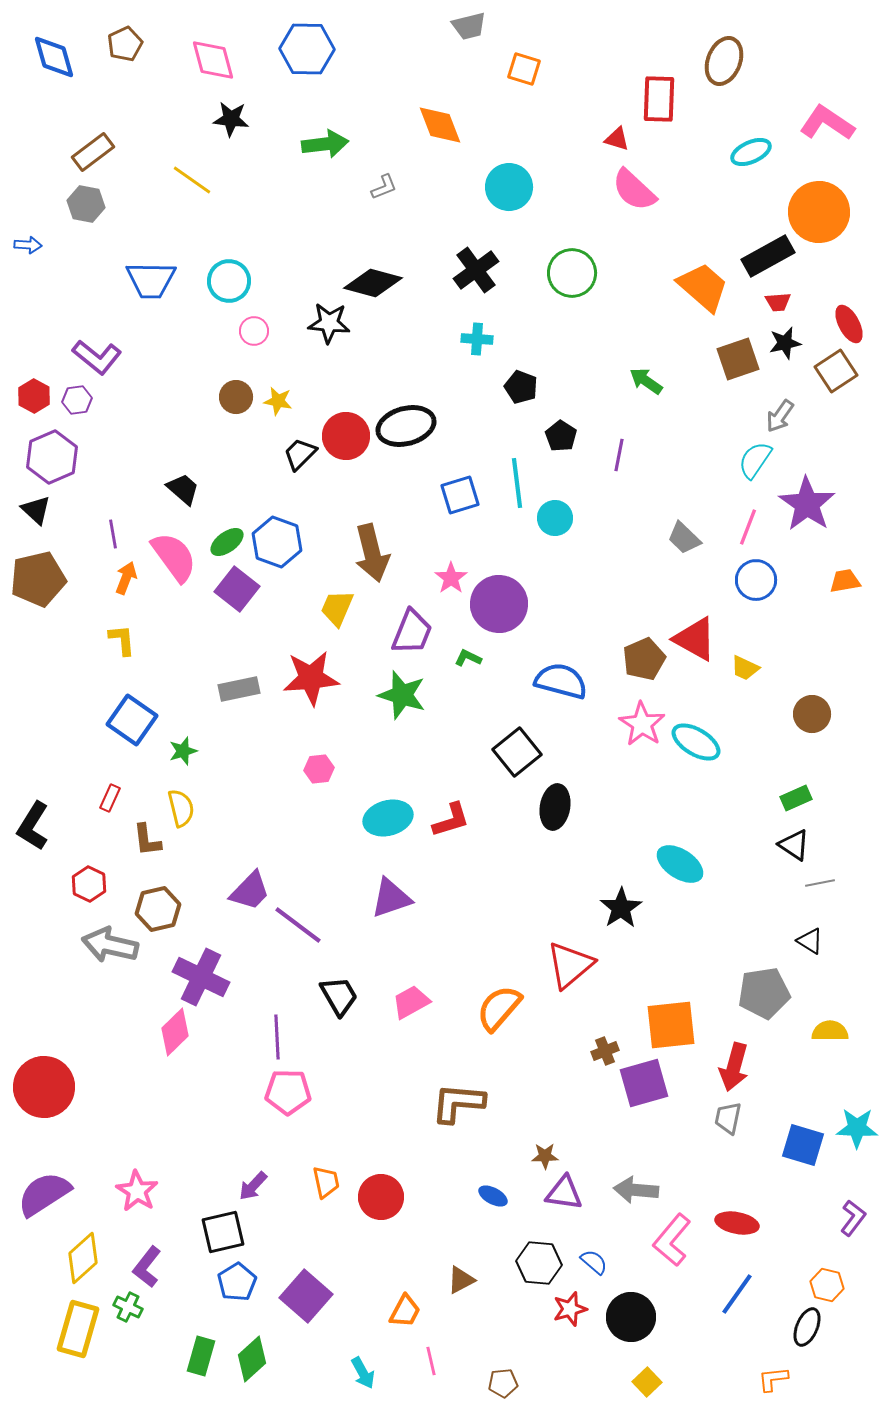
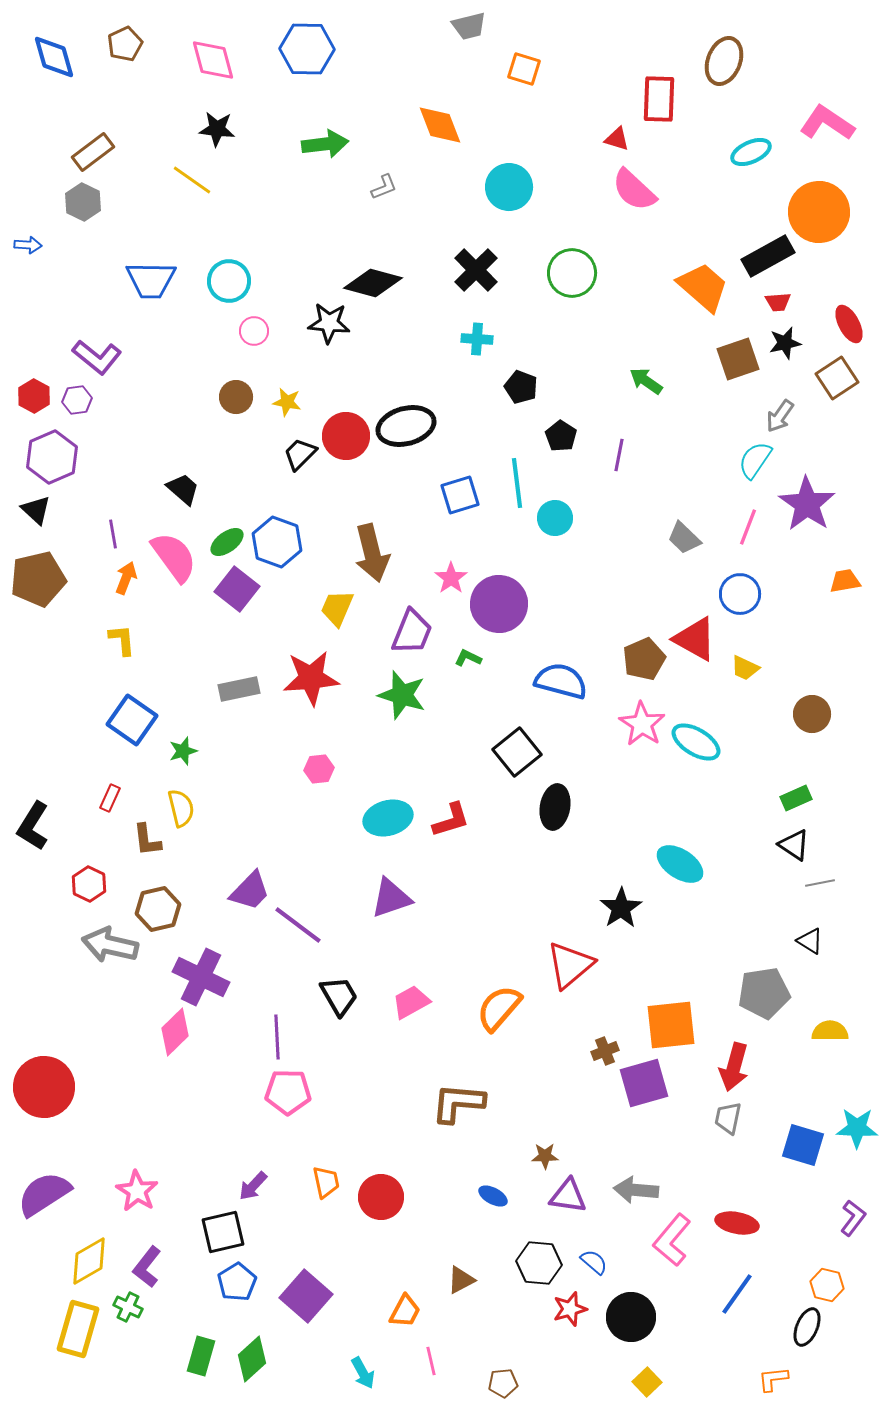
black star at (231, 119): moved 14 px left, 10 px down
gray hexagon at (86, 204): moved 3 px left, 2 px up; rotated 15 degrees clockwise
black cross at (476, 270): rotated 9 degrees counterclockwise
brown square at (836, 371): moved 1 px right, 7 px down
yellow star at (278, 401): moved 9 px right, 1 px down
blue circle at (756, 580): moved 16 px left, 14 px down
purple triangle at (564, 1193): moved 4 px right, 3 px down
yellow diamond at (83, 1258): moved 6 px right, 3 px down; rotated 12 degrees clockwise
